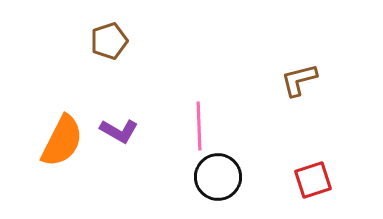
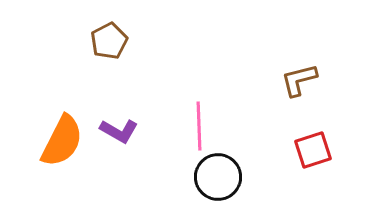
brown pentagon: rotated 9 degrees counterclockwise
red square: moved 30 px up
